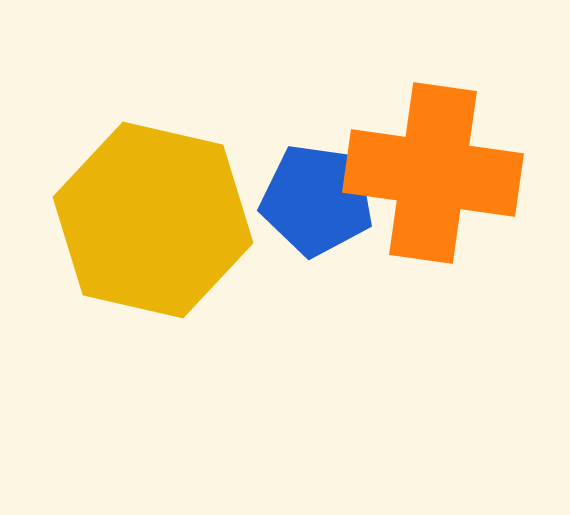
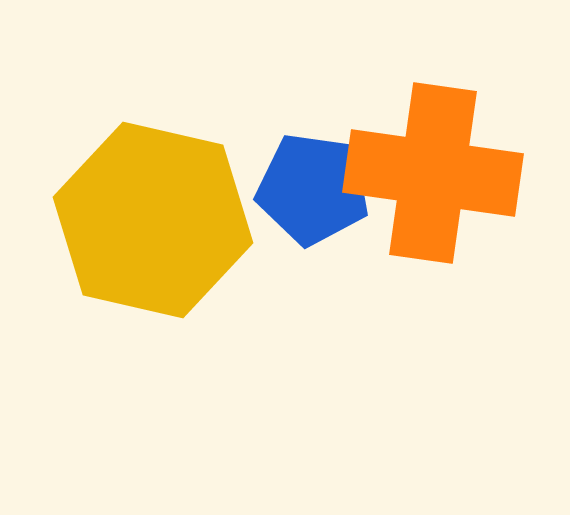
blue pentagon: moved 4 px left, 11 px up
